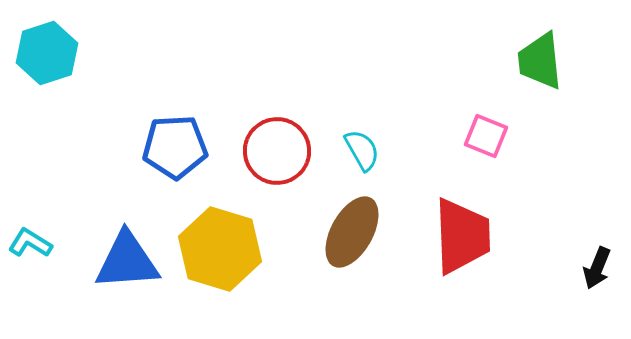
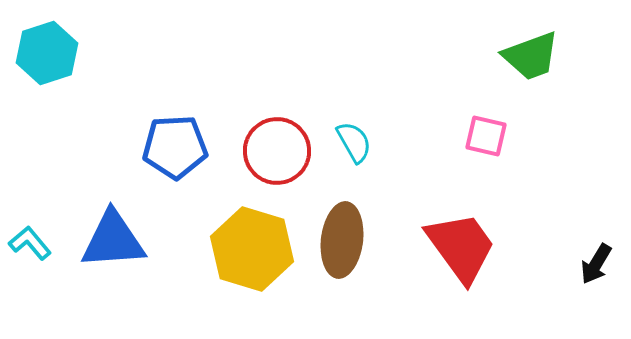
green trapezoid: moved 9 px left, 5 px up; rotated 104 degrees counterclockwise
pink square: rotated 9 degrees counterclockwise
cyan semicircle: moved 8 px left, 8 px up
brown ellipse: moved 10 px left, 8 px down; rotated 22 degrees counterclockwise
red trapezoid: moved 1 px left, 11 px down; rotated 34 degrees counterclockwise
cyan L-shape: rotated 18 degrees clockwise
yellow hexagon: moved 32 px right
blue triangle: moved 14 px left, 21 px up
black arrow: moved 1 px left, 4 px up; rotated 9 degrees clockwise
